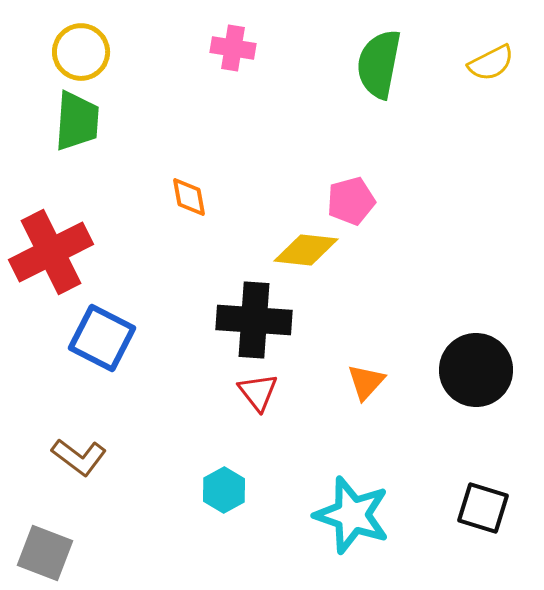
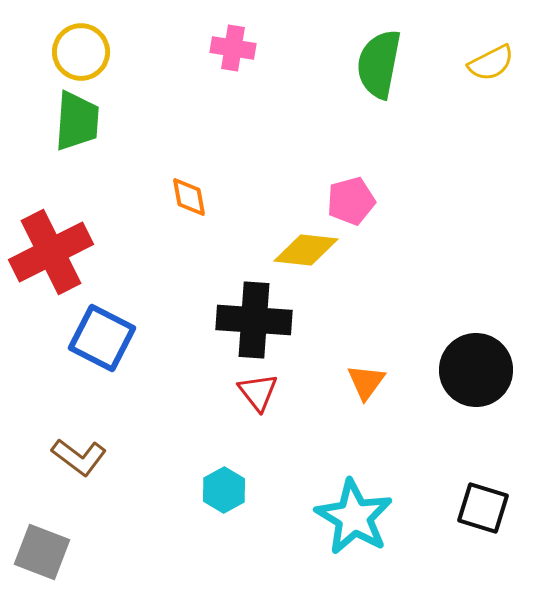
orange triangle: rotated 6 degrees counterclockwise
cyan star: moved 2 px right, 2 px down; rotated 12 degrees clockwise
gray square: moved 3 px left, 1 px up
